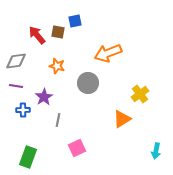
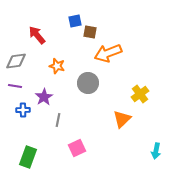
brown square: moved 32 px right
purple line: moved 1 px left
orange triangle: rotated 12 degrees counterclockwise
